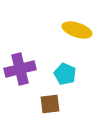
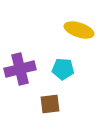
yellow ellipse: moved 2 px right
cyan pentagon: moved 2 px left, 5 px up; rotated 20 degrees counterclockwise
